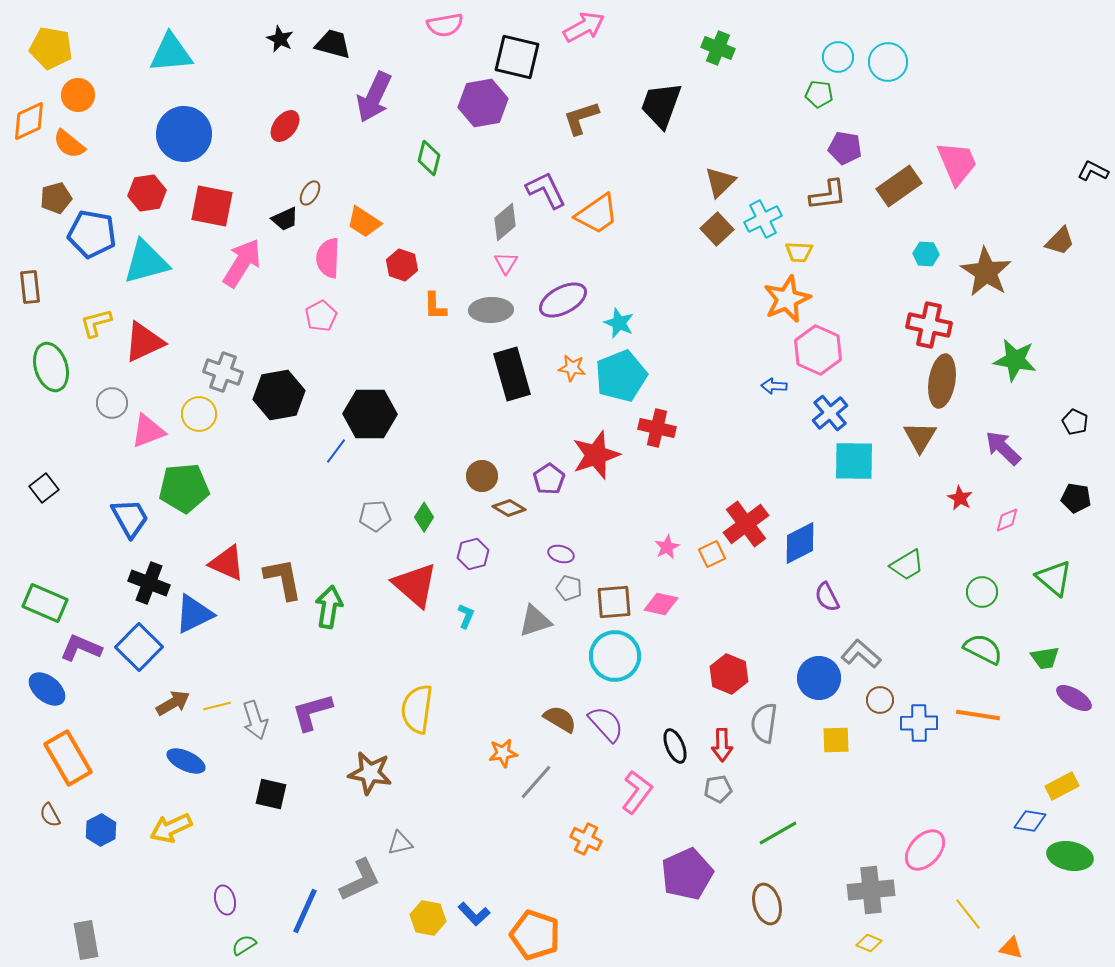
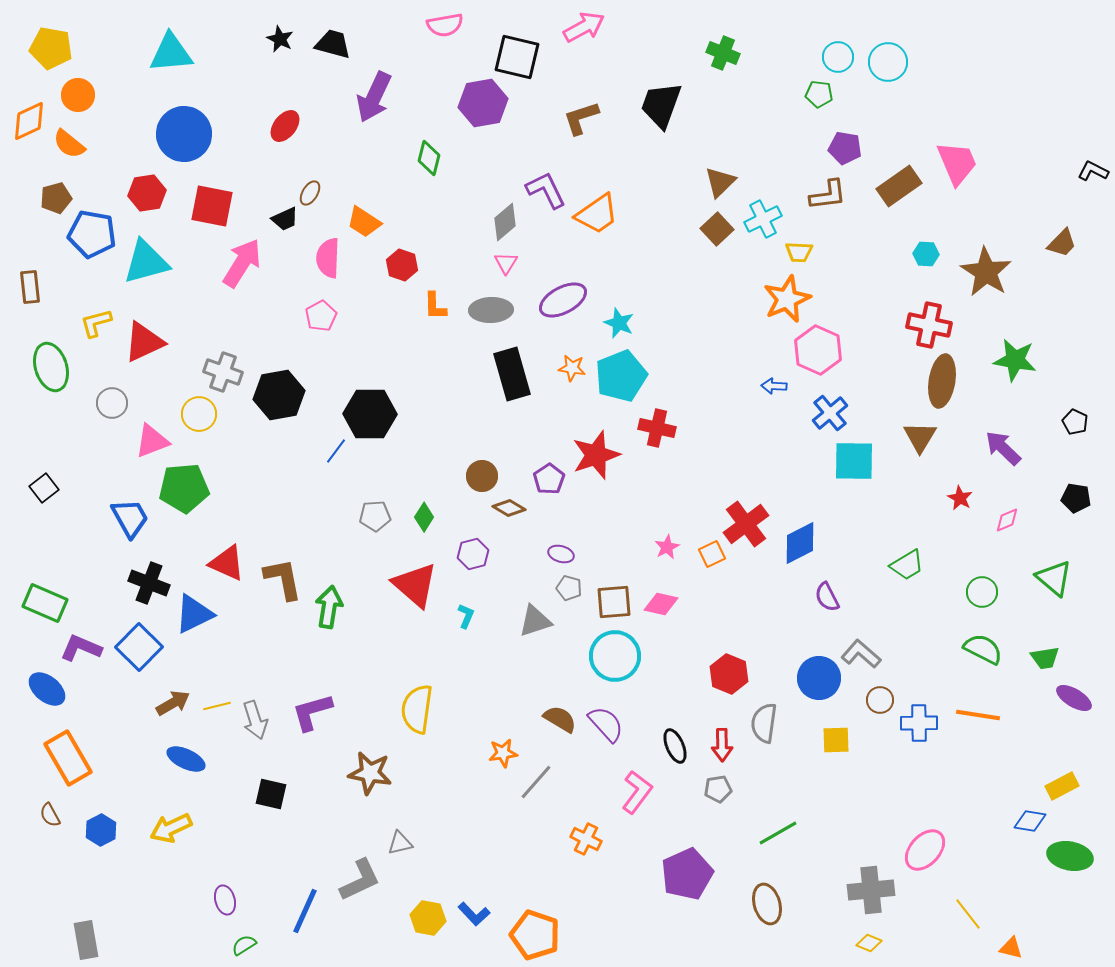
green cross at (718, 48): moved 5 px right, 5 px down
brown trapezoid at (1060, 241): moved 2 px right, 2 px down
pink triangle at (148, 431): moved 4 px right, 10 px down
blue ellipse at (186, 761): moved 2 px up
